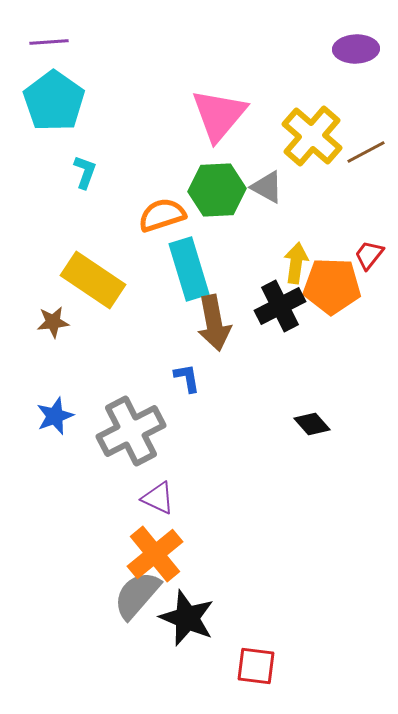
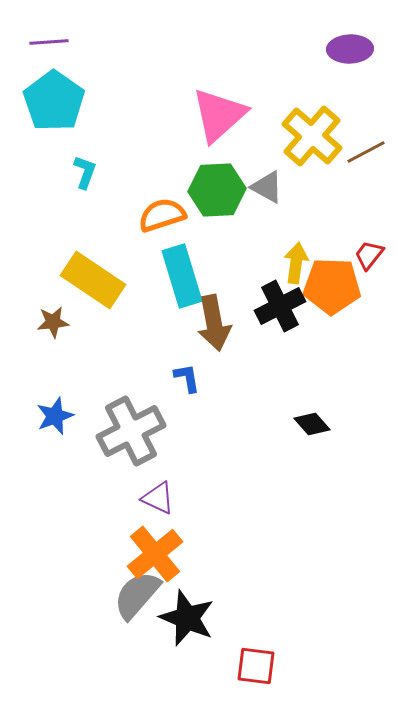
purple ellipse: moved 6 px left
pink triangle: rotated 8 degrees clockwise
cyan rectangle: moved 7 px left, 7 px down
